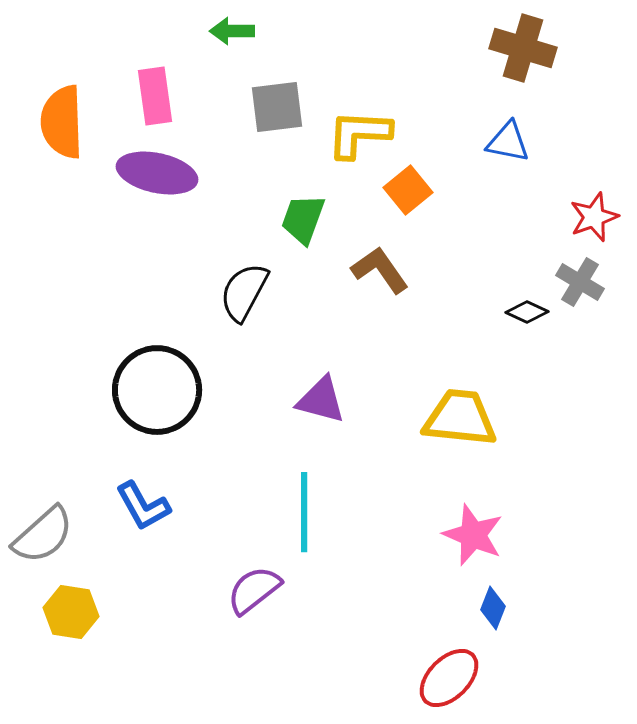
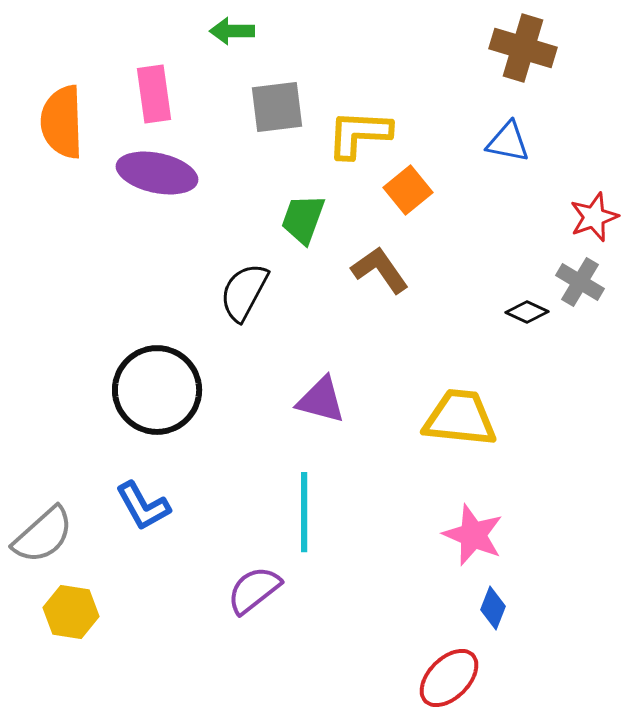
pink rectangle: moved 1 px left, 2 px up
